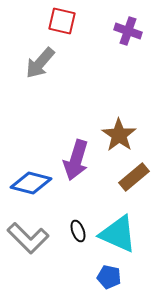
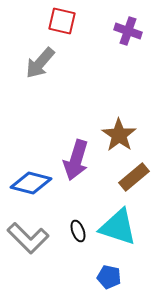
cyan triangle: moved 7 px up; rotated 6 degrees counterclockwise
